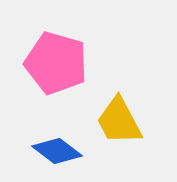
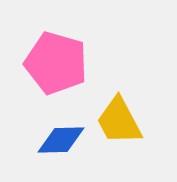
blue diamond: moved 4 px right, 11 px up; rotated 39 degrees counterclockwise
